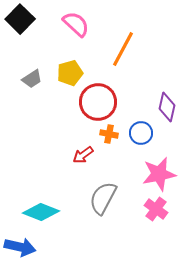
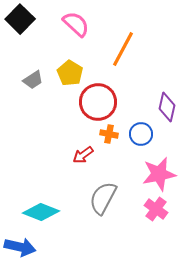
yellow pentagon: rotated 25 degrees counterclockwise
gray trapezoid: moved 1 px right, 1 px down
blue circle: moved 1 px down
